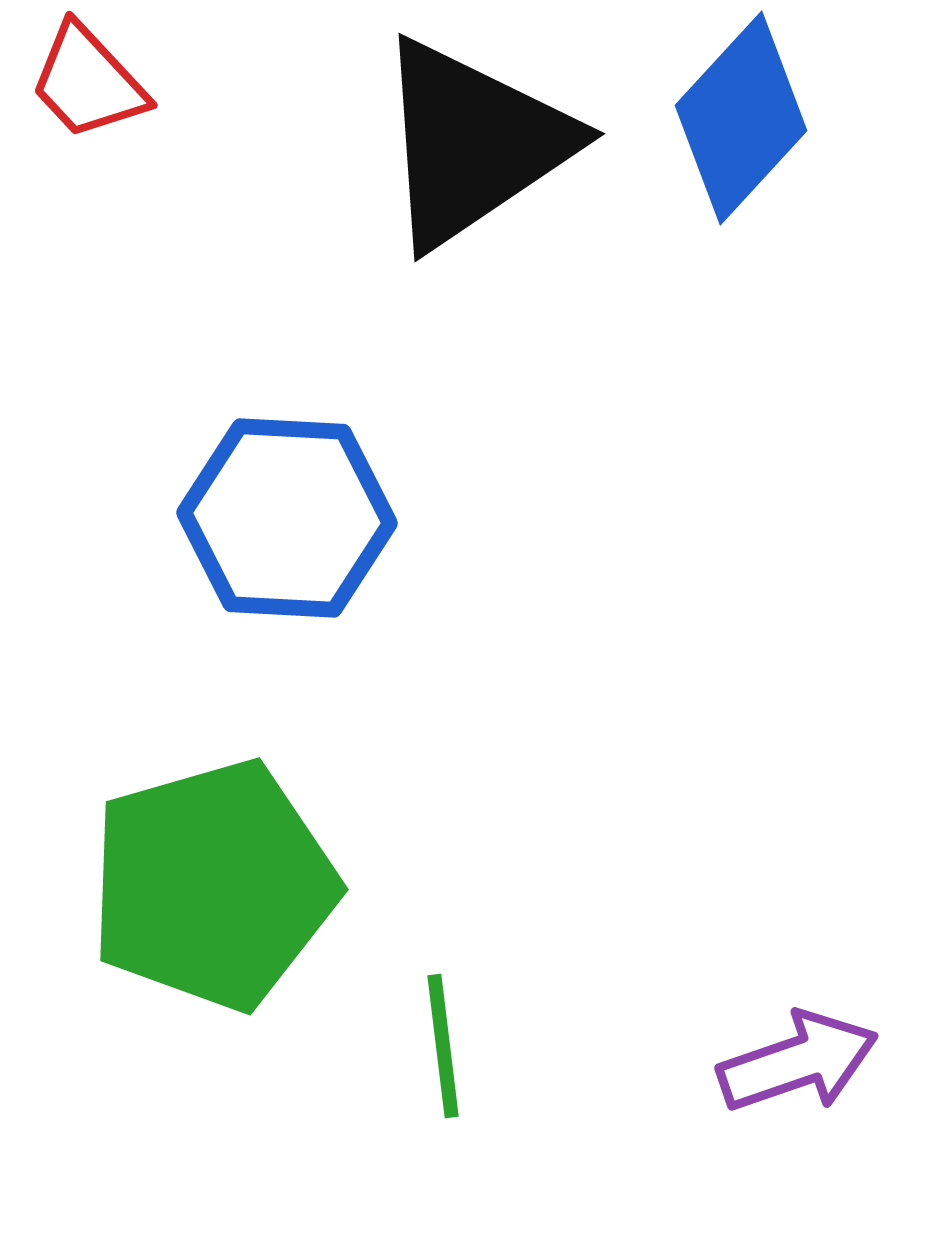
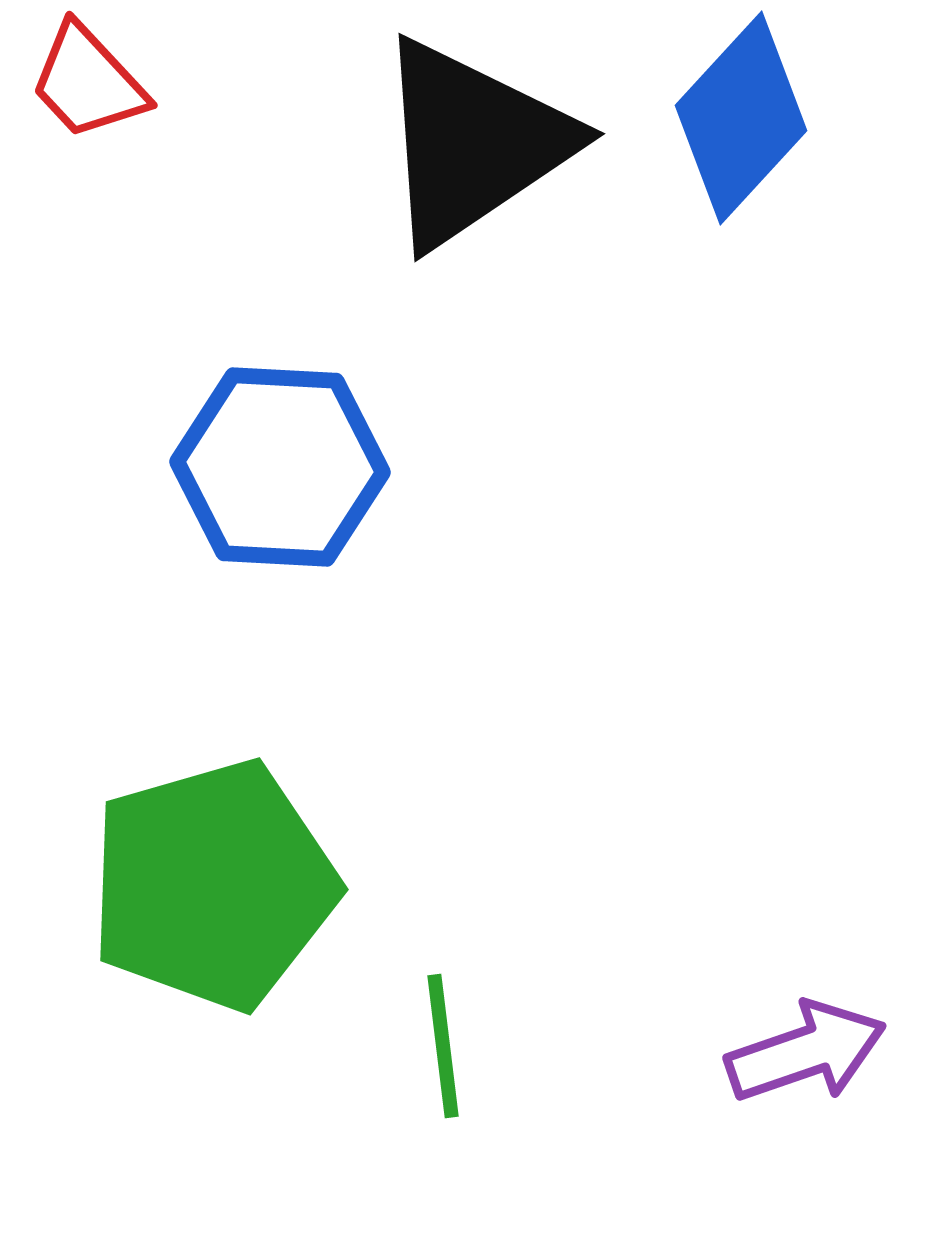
blue hexagon: moved 7 px left, 51 px up
purple arrow: moved 8 px right, 10 px up
